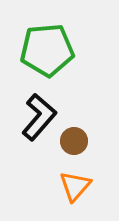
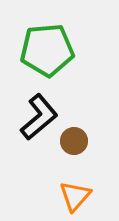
black L-shape: rotated 9 degrees clockwise
orange triangle: moved 10 px down
